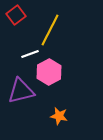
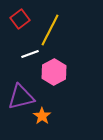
red square: moved 4 px right, 4 px down
pink hexagon: moved 5 px right
purple triangle: moved 6 px down
orange star: moved 17 px left; rotated 24 degrees clockwise
